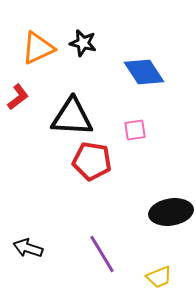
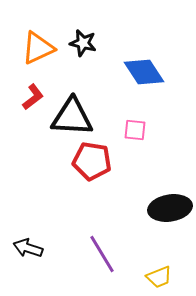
red L-shape: moved 15 px right
pink square: rotated 15 degrees clockwise
black ellipse: moved 1 px left, 4 px up
